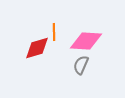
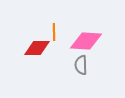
red diamond: rotated 16 degrees clockwise
gray semicircle: rotated 24 degrees counterclockwise
